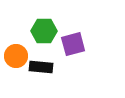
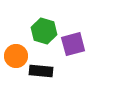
green hexagon: rotated 15 degrees clockwise
black rectangle: moved 4 px down
